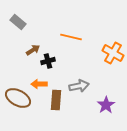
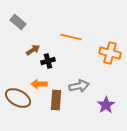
orange cross: moved 3 px left; rotated 15 degrees counterclockwise
